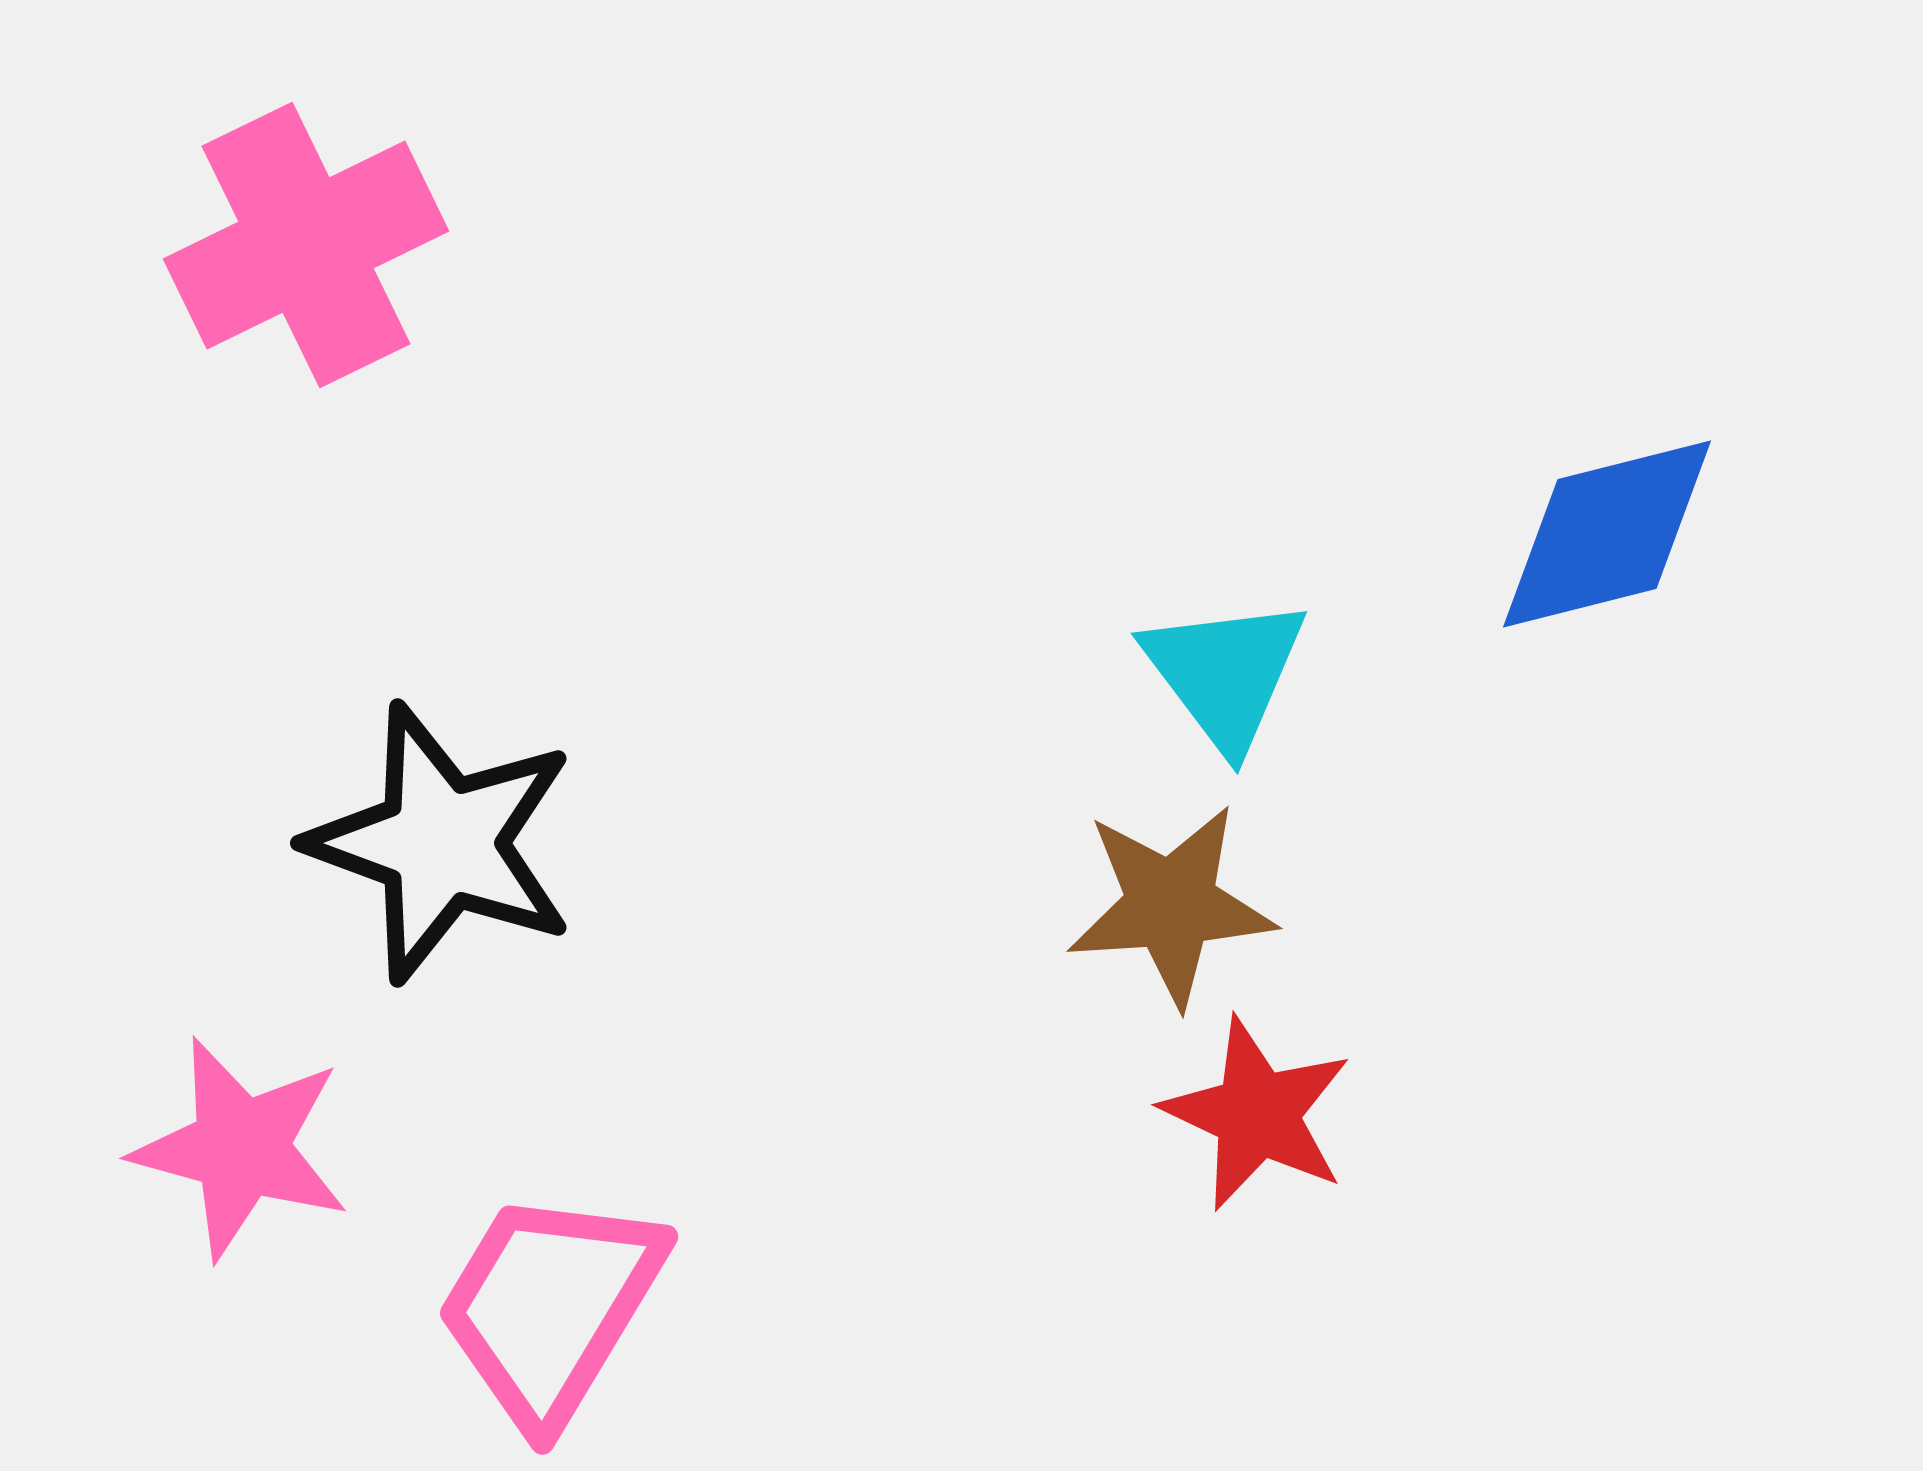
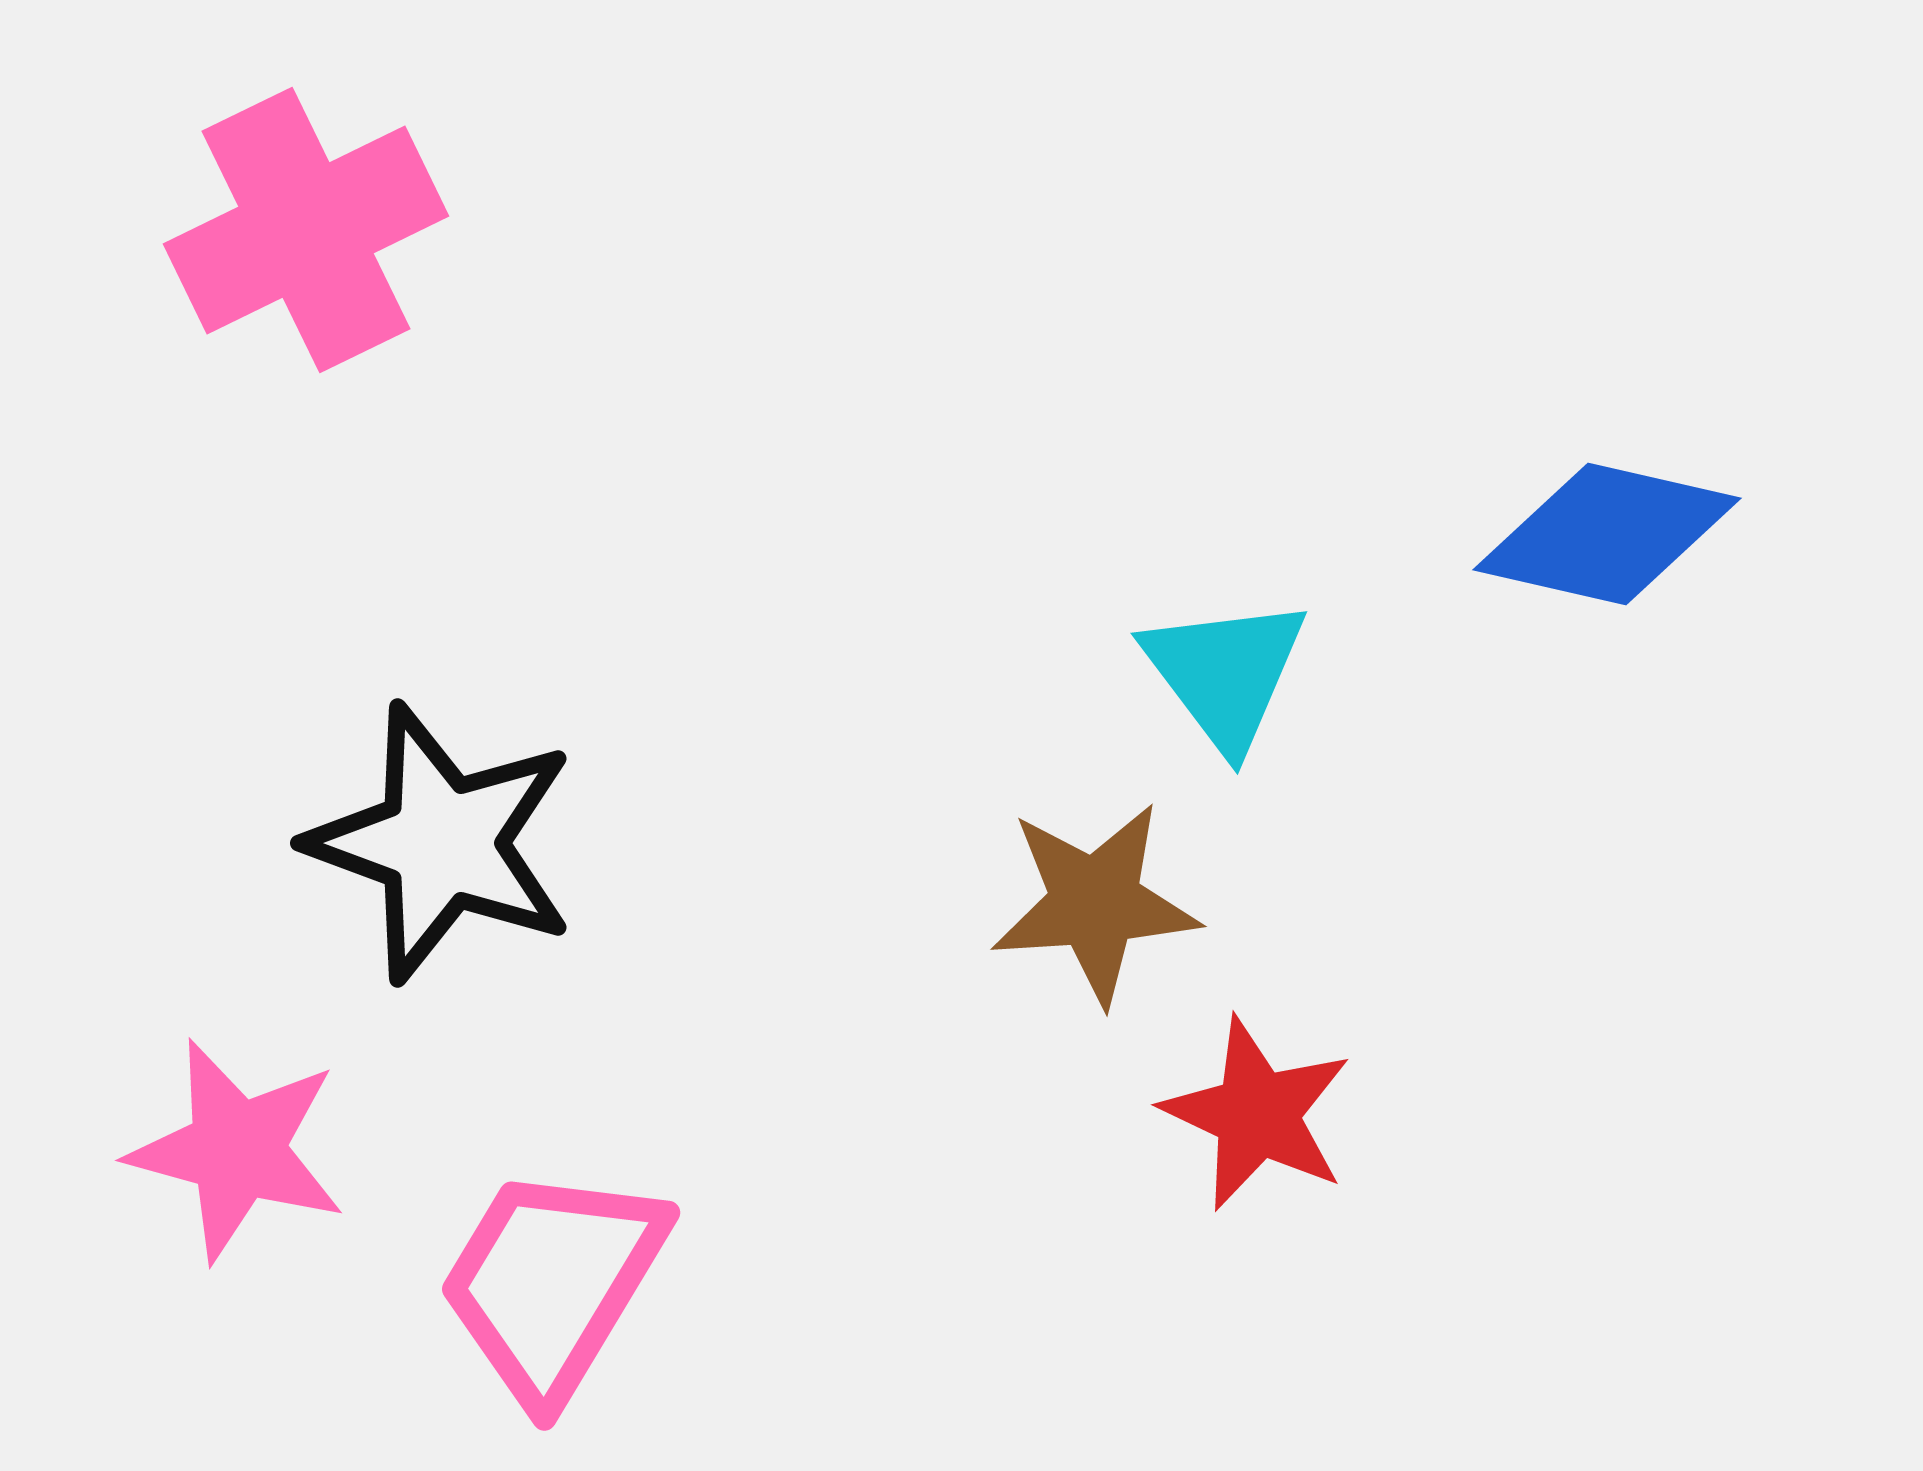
pink cross: moved 15 px up
blue diamond: rotated 27 degrees clockwise
brown star: moved 76 px left, 2 px up
pink star: moved 4 px left, 2 px down
pink trapezoid: moved 2 px right, 24 px up
